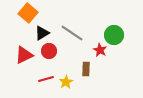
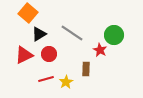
black triangle: moved 3 px left, 1 px down
red circle: moved 3 px down
